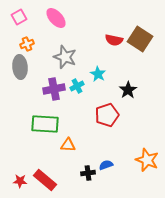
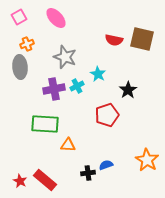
brown square: moved 2 px right; rotated 20 degrees counterclockwise
orange star: rotated 10 degrees clockwise
red star: rotated 24 degrees clockwise
